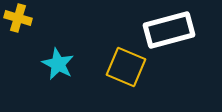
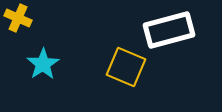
yellow cross: rotated 8 degrees clockwise
cyan star: moved 15 px left; rotated 12 degrees clockwise
